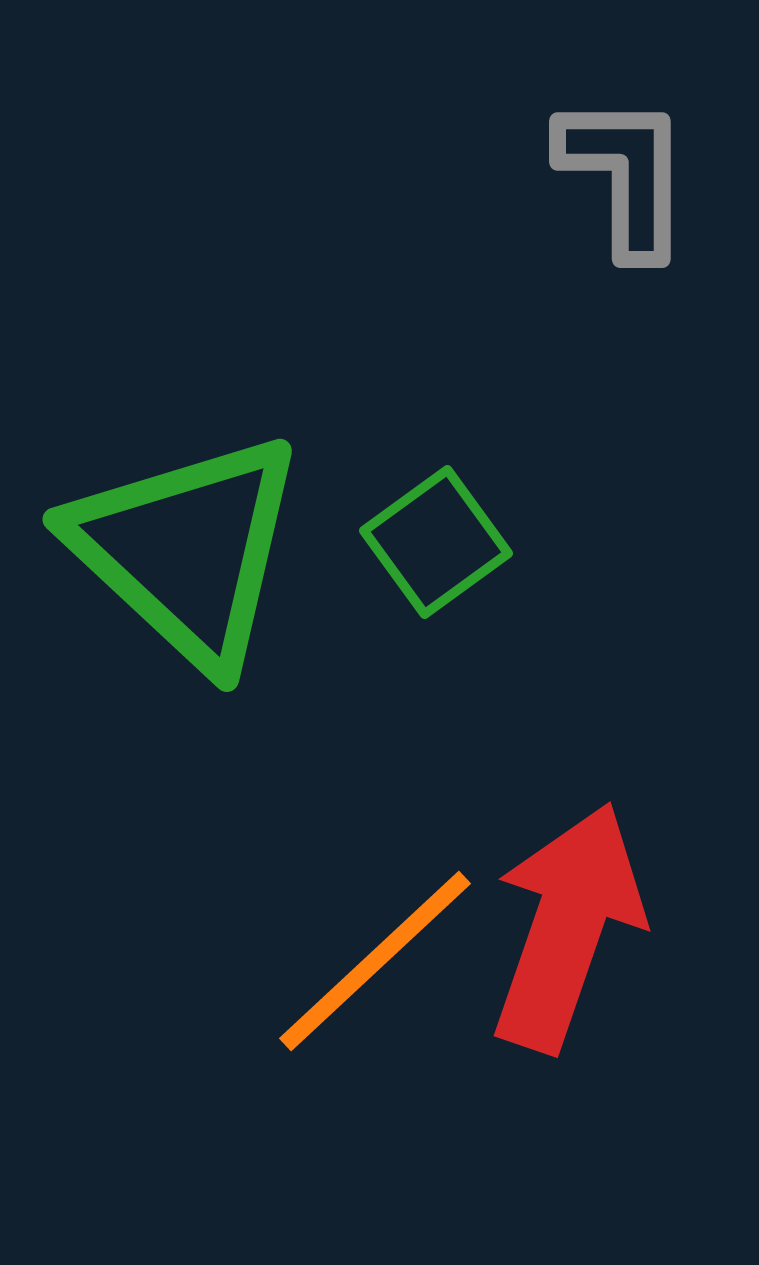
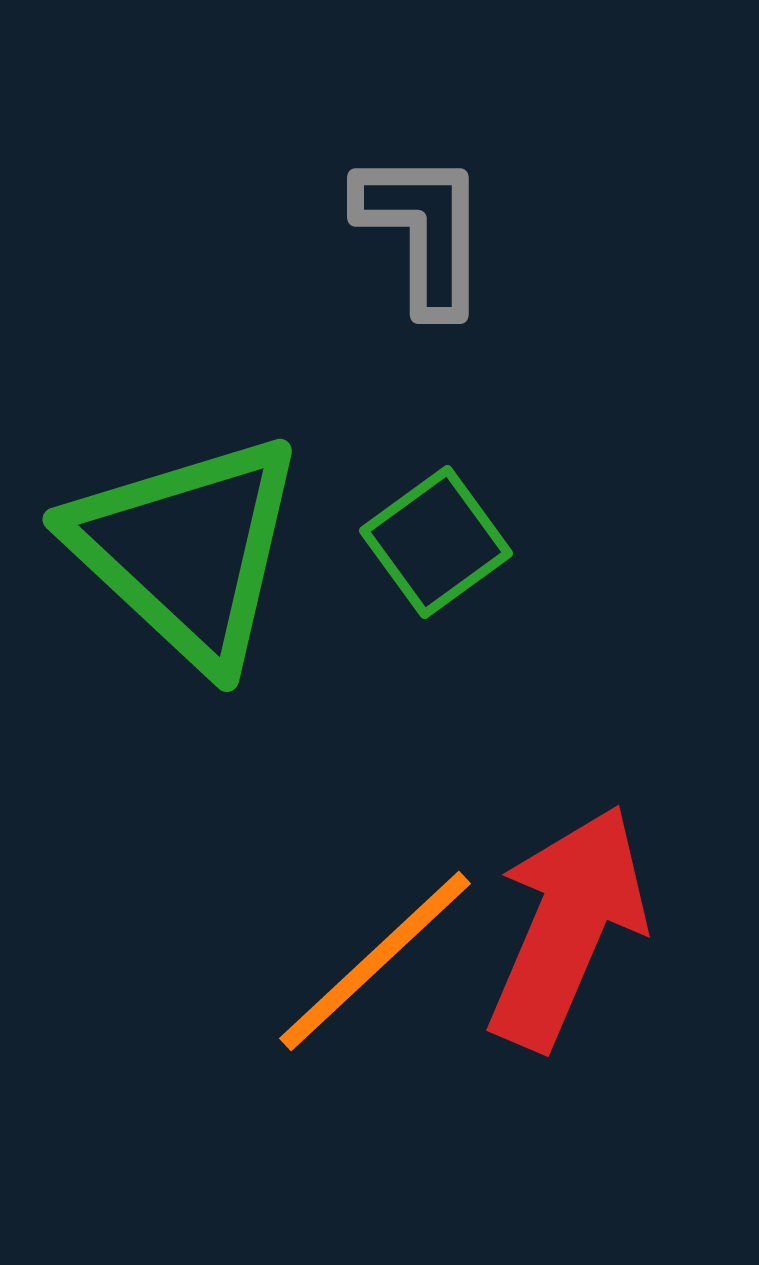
gray L-shape: moved 202 px left, 56 px down
red arrow: rotated 4 degrees clockwise
